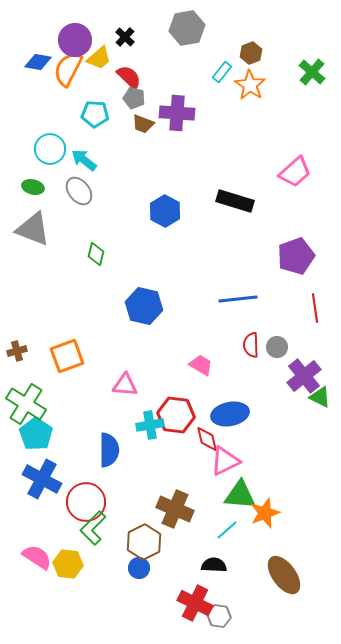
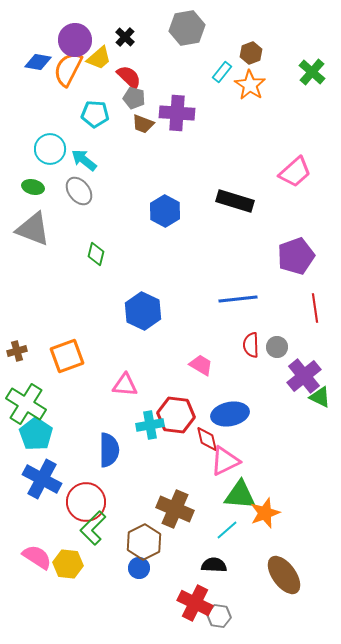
blue hexagon at (144, 306): moved 1 px left, 5 px down; rotated 12 degrees clockwise
